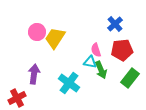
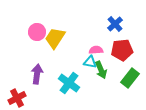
pink semicircle: rotated 104 degrees clockwise
purple arrow: moved 3 px right
